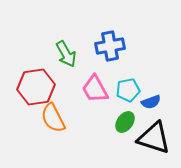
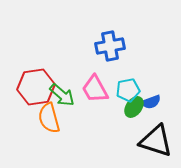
green arrow: moved 4 px left, 41 px down; rotated 20 degrees counterclockwise
orange semicircle: moved 4 px left; rotated 12 degrees clockwise
green ellipse: moved 9 px right, 15 px up
black triangle: moved 2 px right, 3 px down
